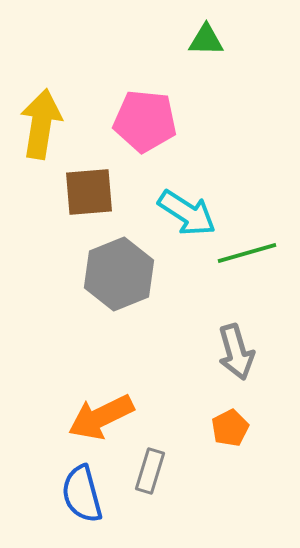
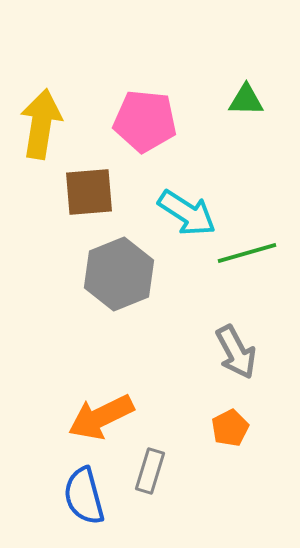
green triangle: moved 40 px right, 60 px down
gray arrow: rotated 12 degrees counterclockwise
blue semicircle: moved 2 px right, 2 px down
